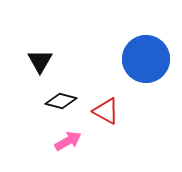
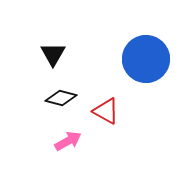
black triangle: moved 13 px right, 7 px up
black diamond: moved 3 px up
